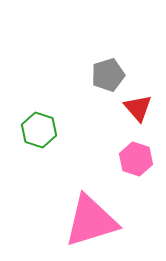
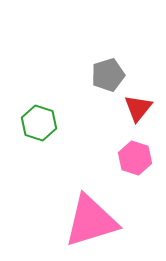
red triangle: rotated 20 degrees clockwise
green hexagon: moved 7 px up
pink hexagon: moved 1 px left, 1 px up
